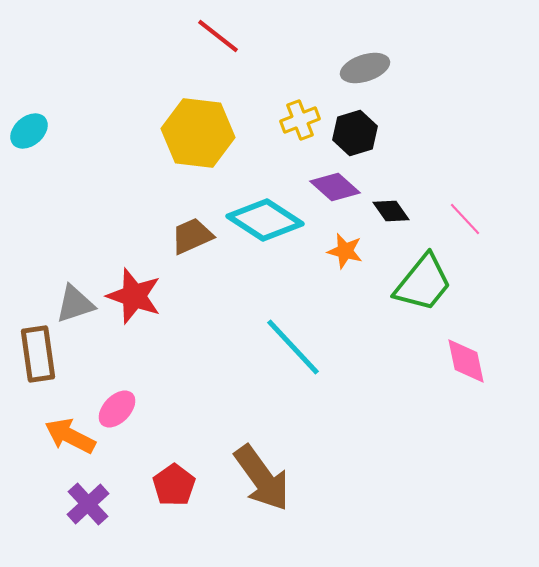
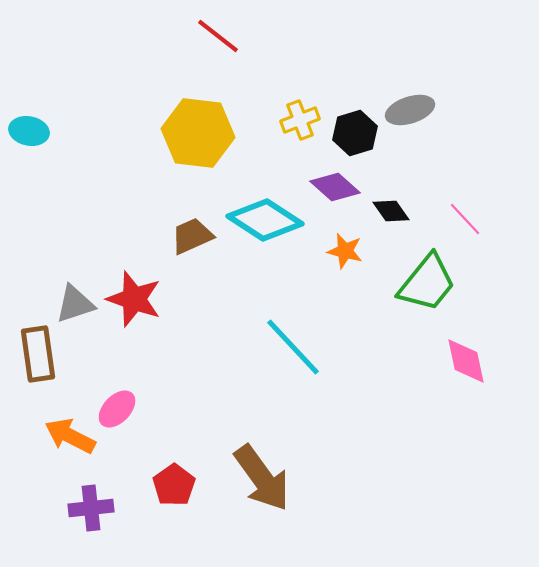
gray ellipse: moved 45 px right, 42 px down
cyan ellipse: rotated 51 degrees clockwise
green trapezoid: moved 4 px right
red star: moved 3 px down
purple cross: moved 3 px right, 4 px down; rotated 36 degrees clockwise
